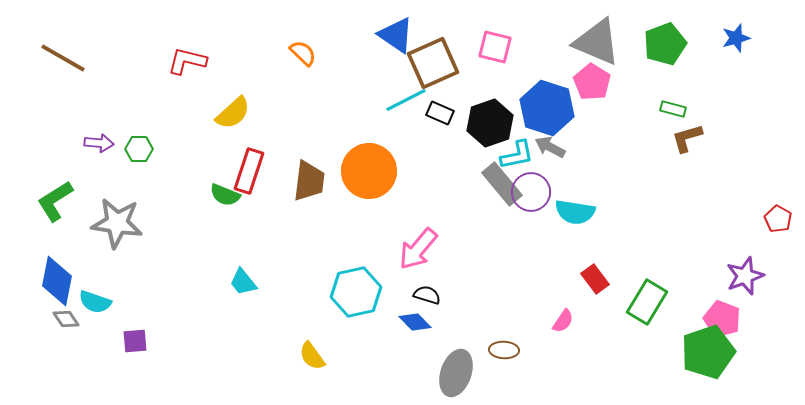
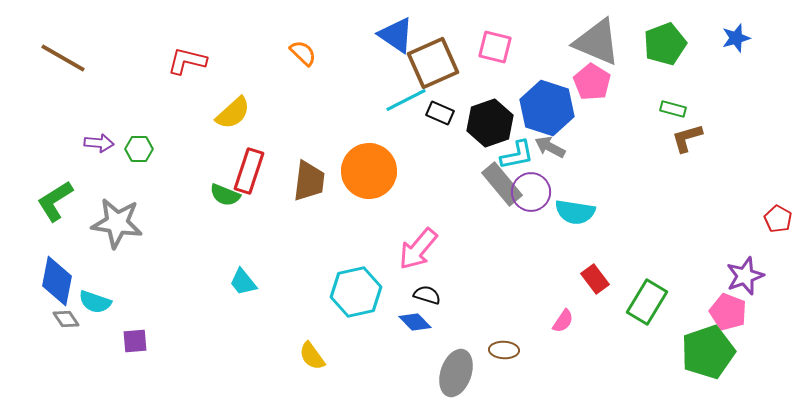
pink pentagon at (722, 319): moved 6 px right, 7 px up
